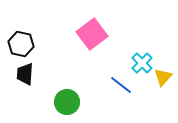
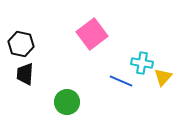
cyan cross: rotated 35 degrees counterclockwise
blue line: moved 4 px up; rotated 15 degrees counterclockwise
